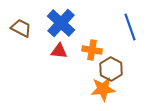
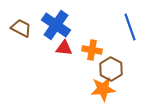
blue cross: moved 5 px left, 2 px down; rotated 8 degrees counterclockwise
red triangle: moved 5 px right, 3 px up
